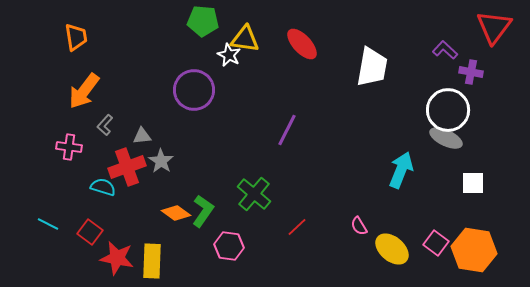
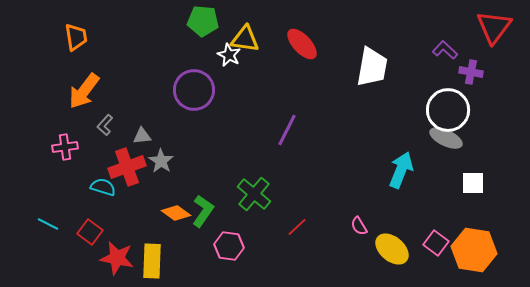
pink cross: moved 4 px left; rotated 15 degrees counterclockwise
